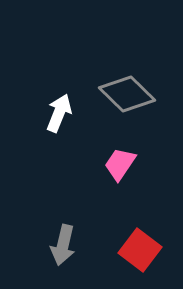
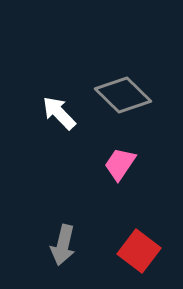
gray diamond: moved 4 px left, 1 px down
white arrow: rotated 66 degrees counterclockwise
red square: moved 1 px left, 1 px down
